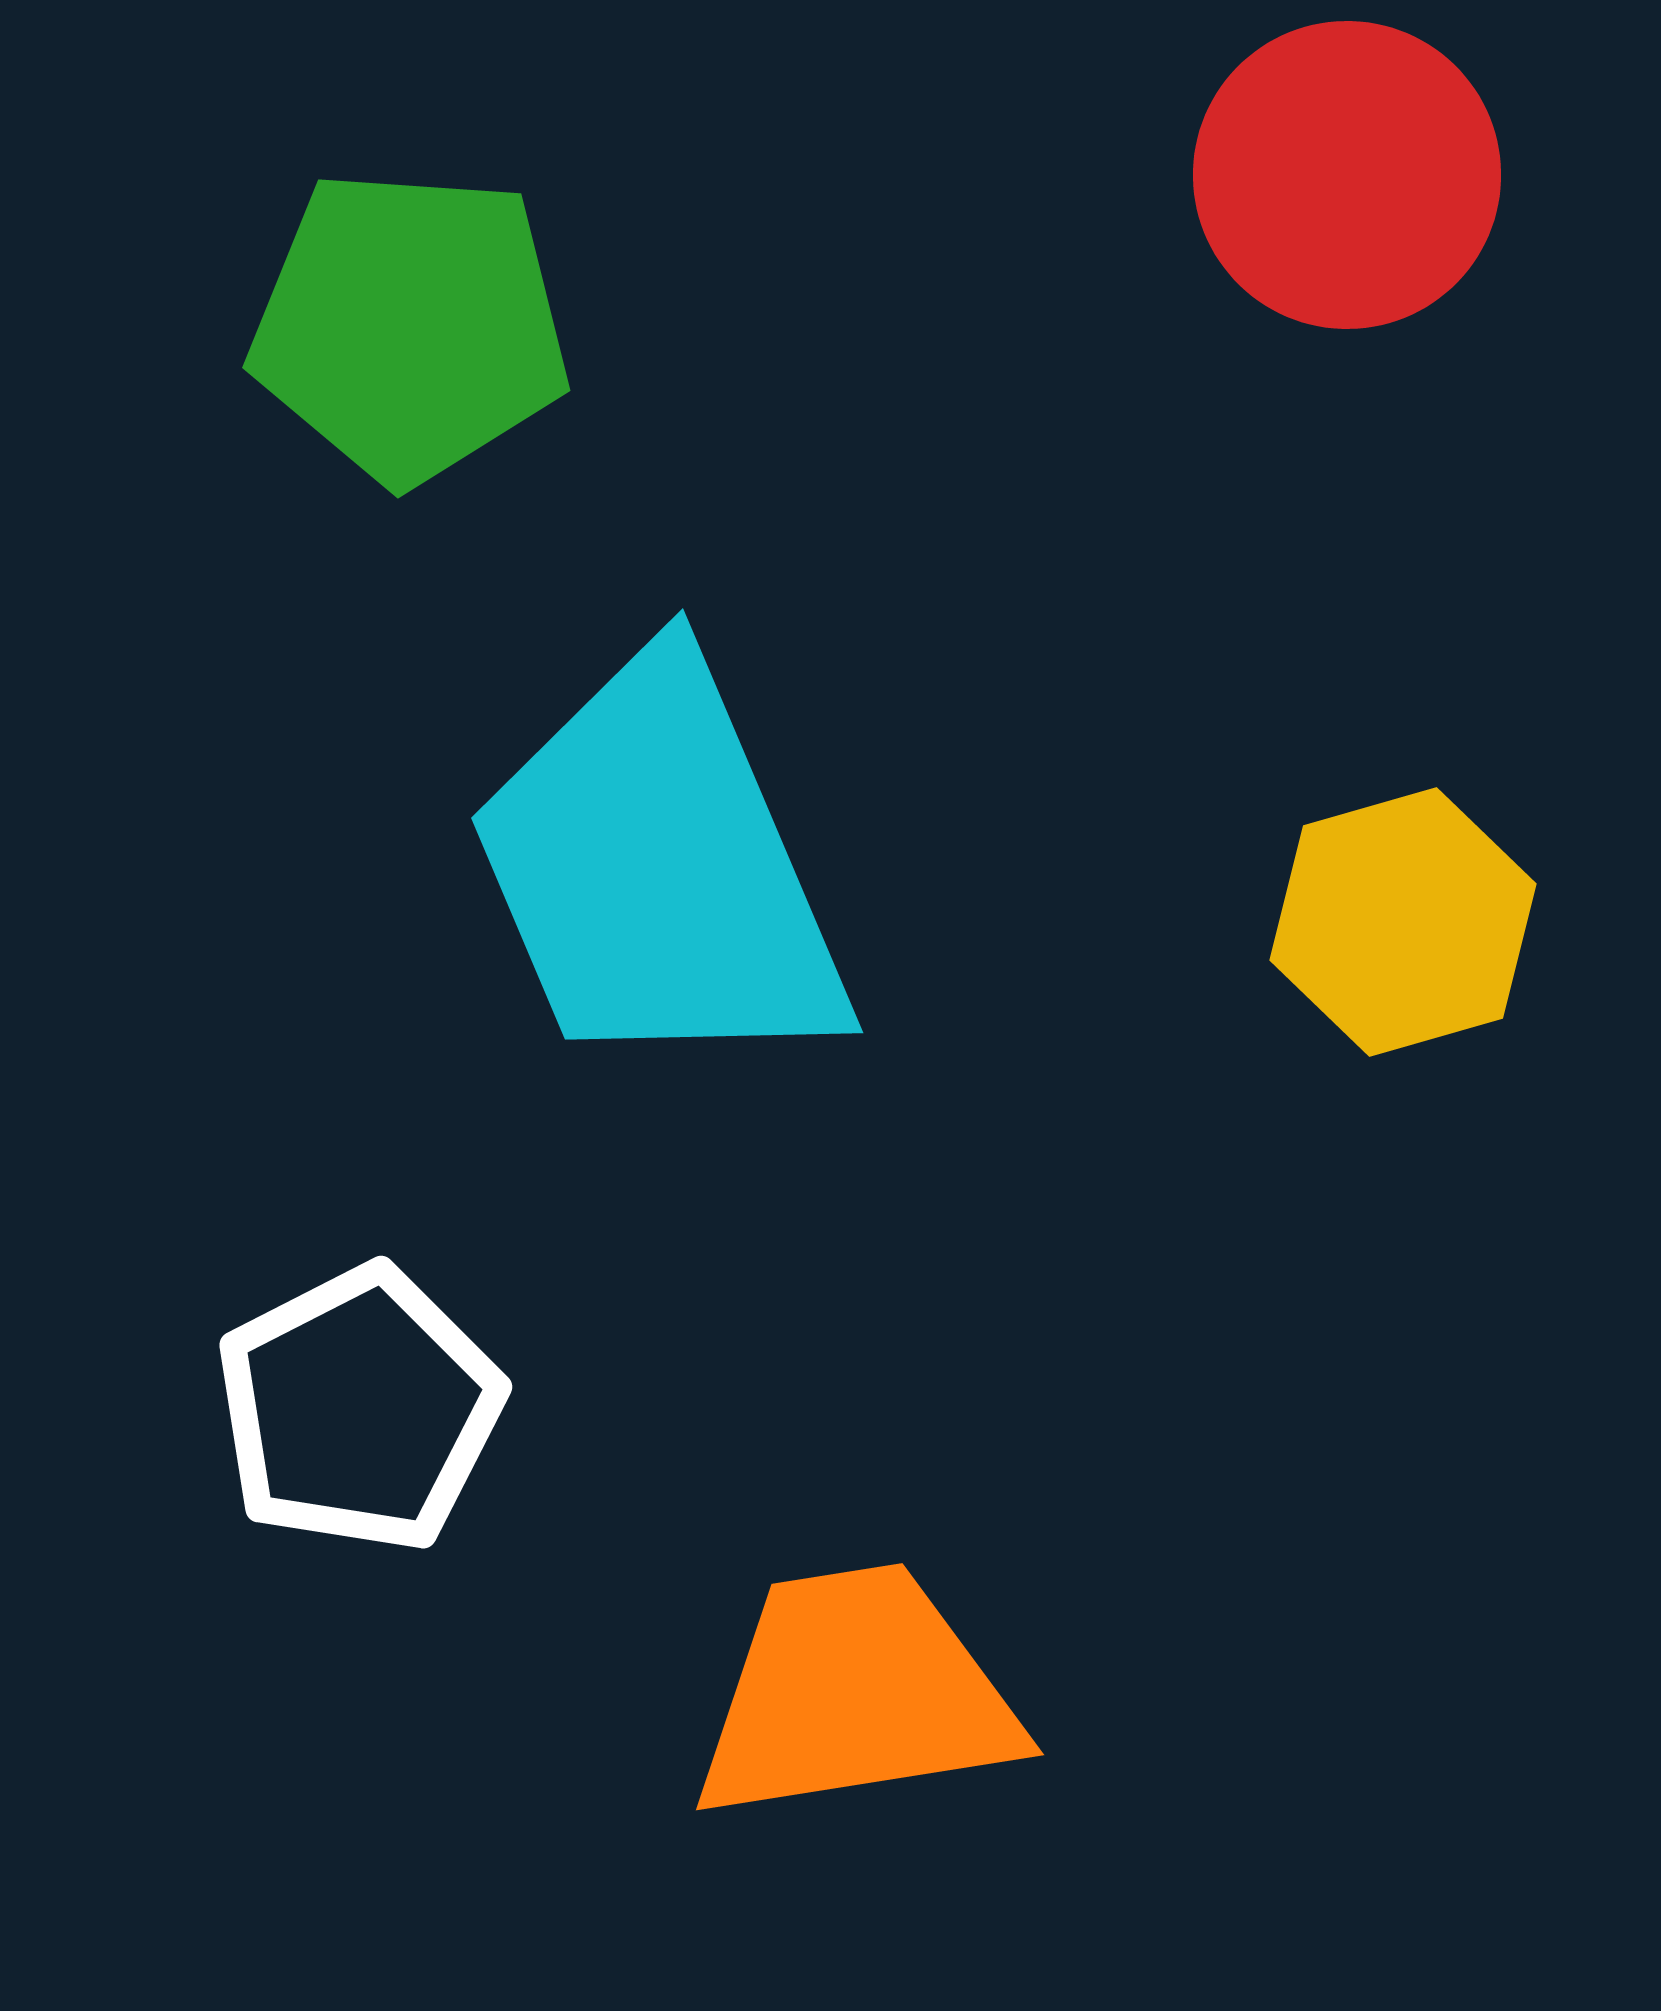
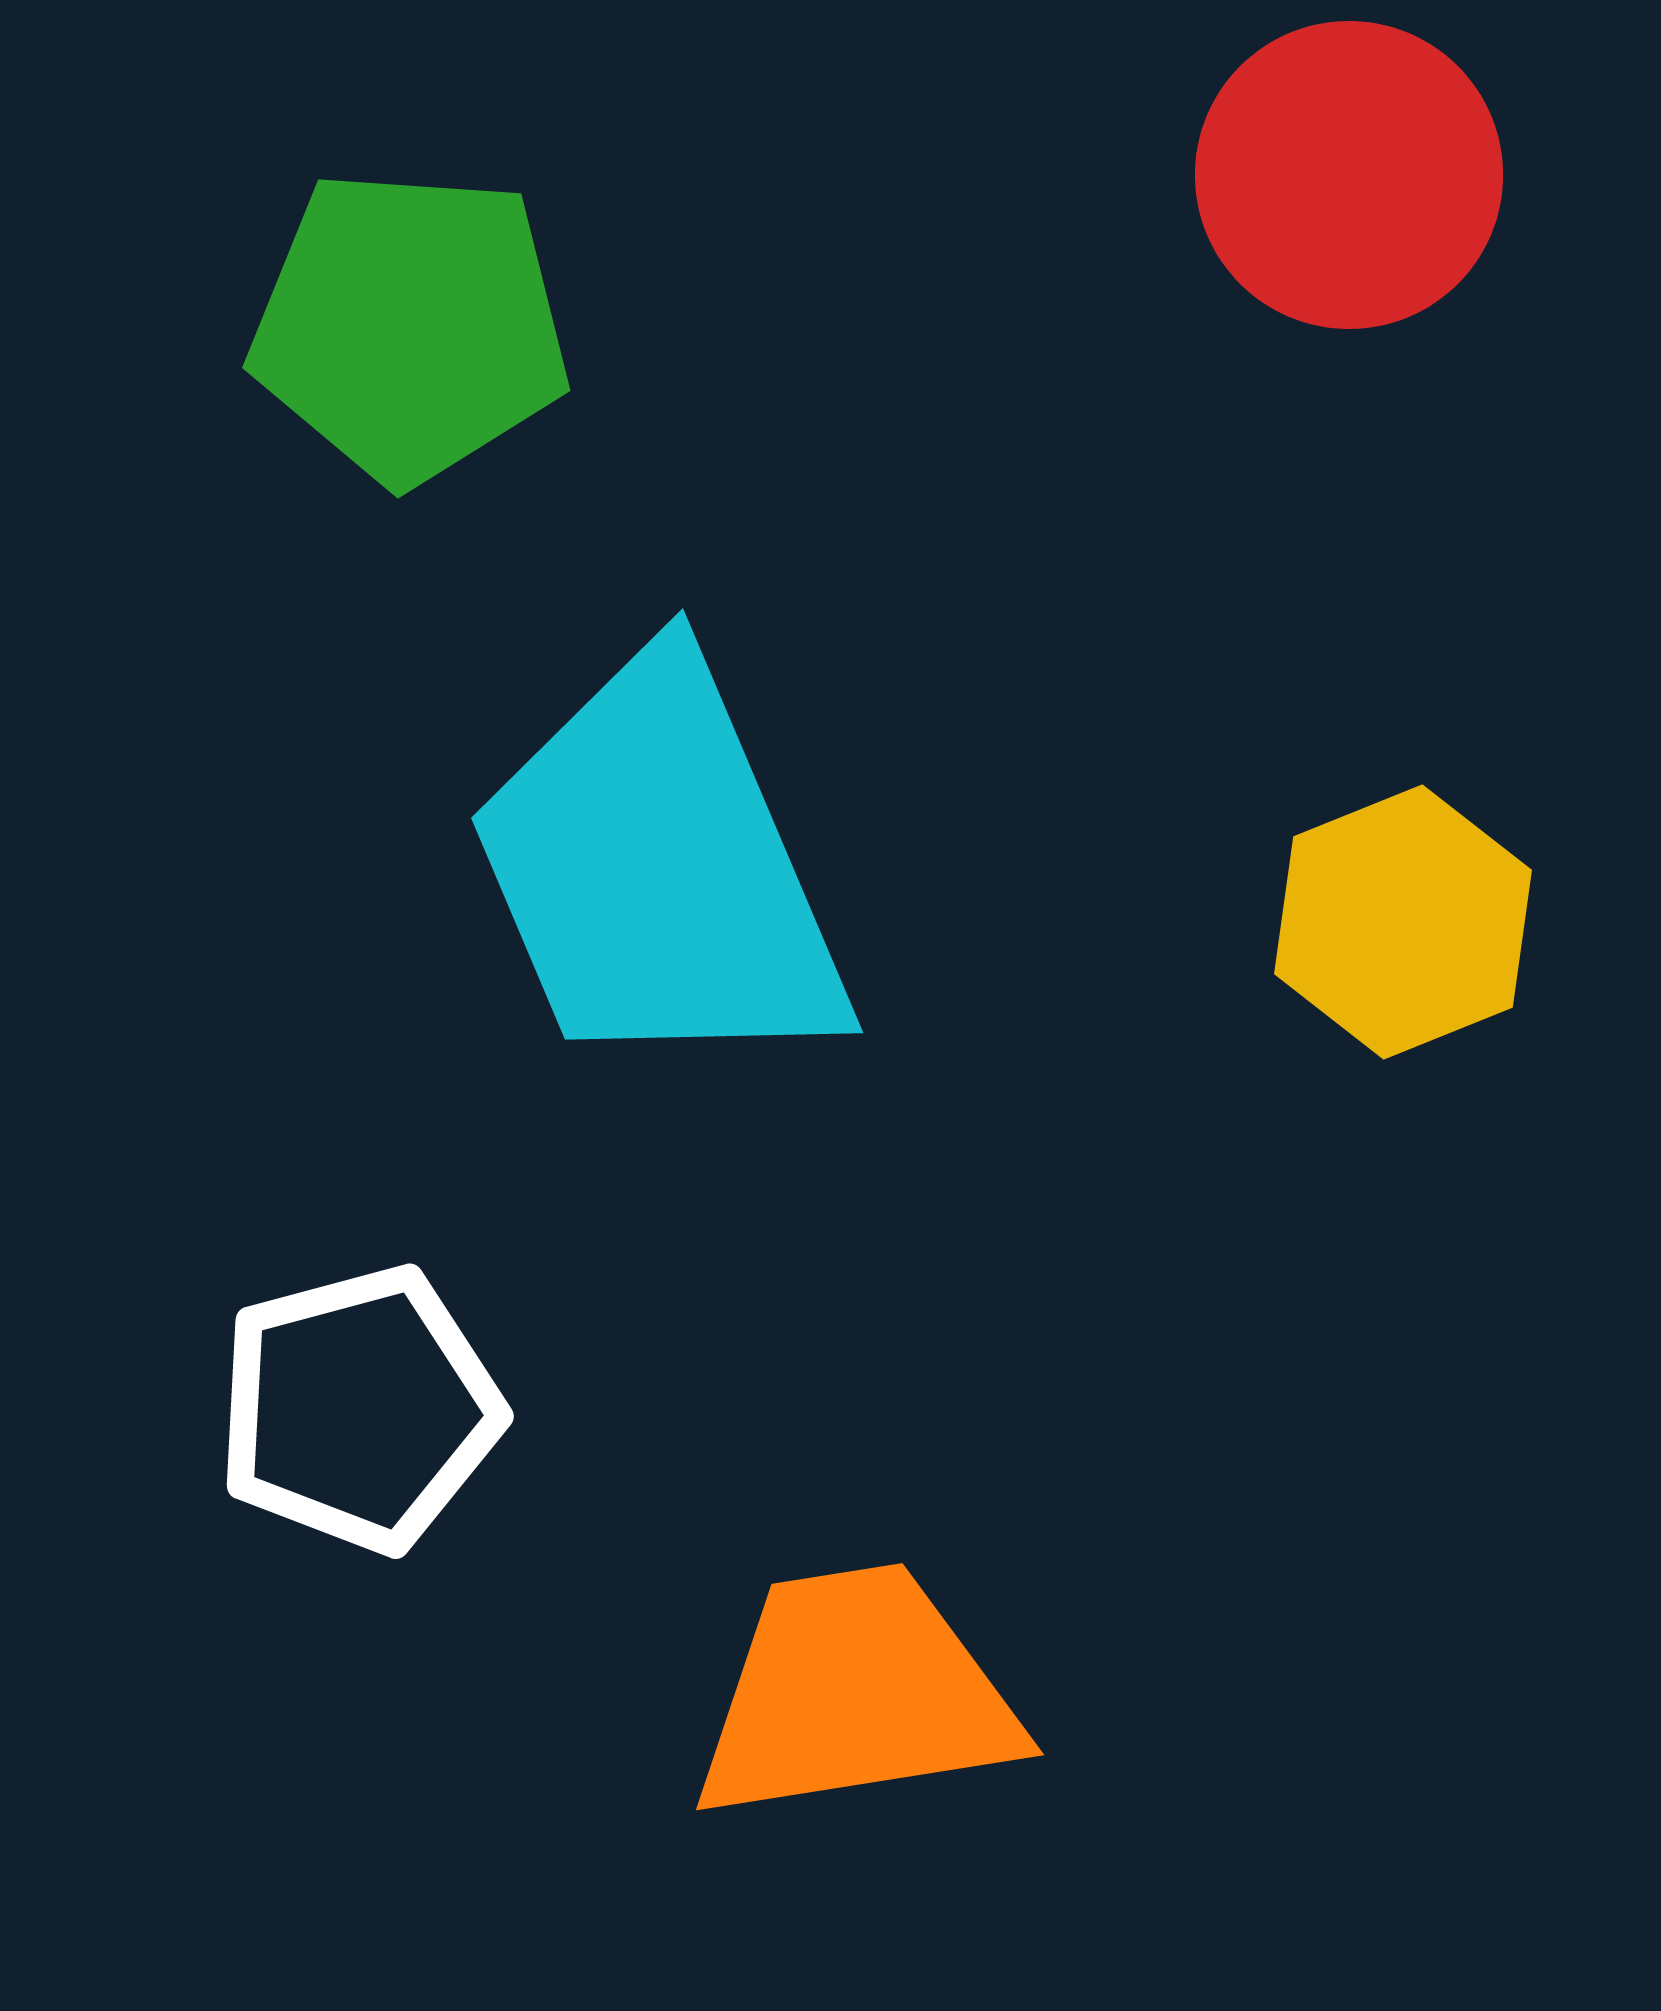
red circle: moved 2 px right
yellow hexagon: rotated 6 degrees counterclockwise
white pentagon: rotated 12 degrees clockwise
